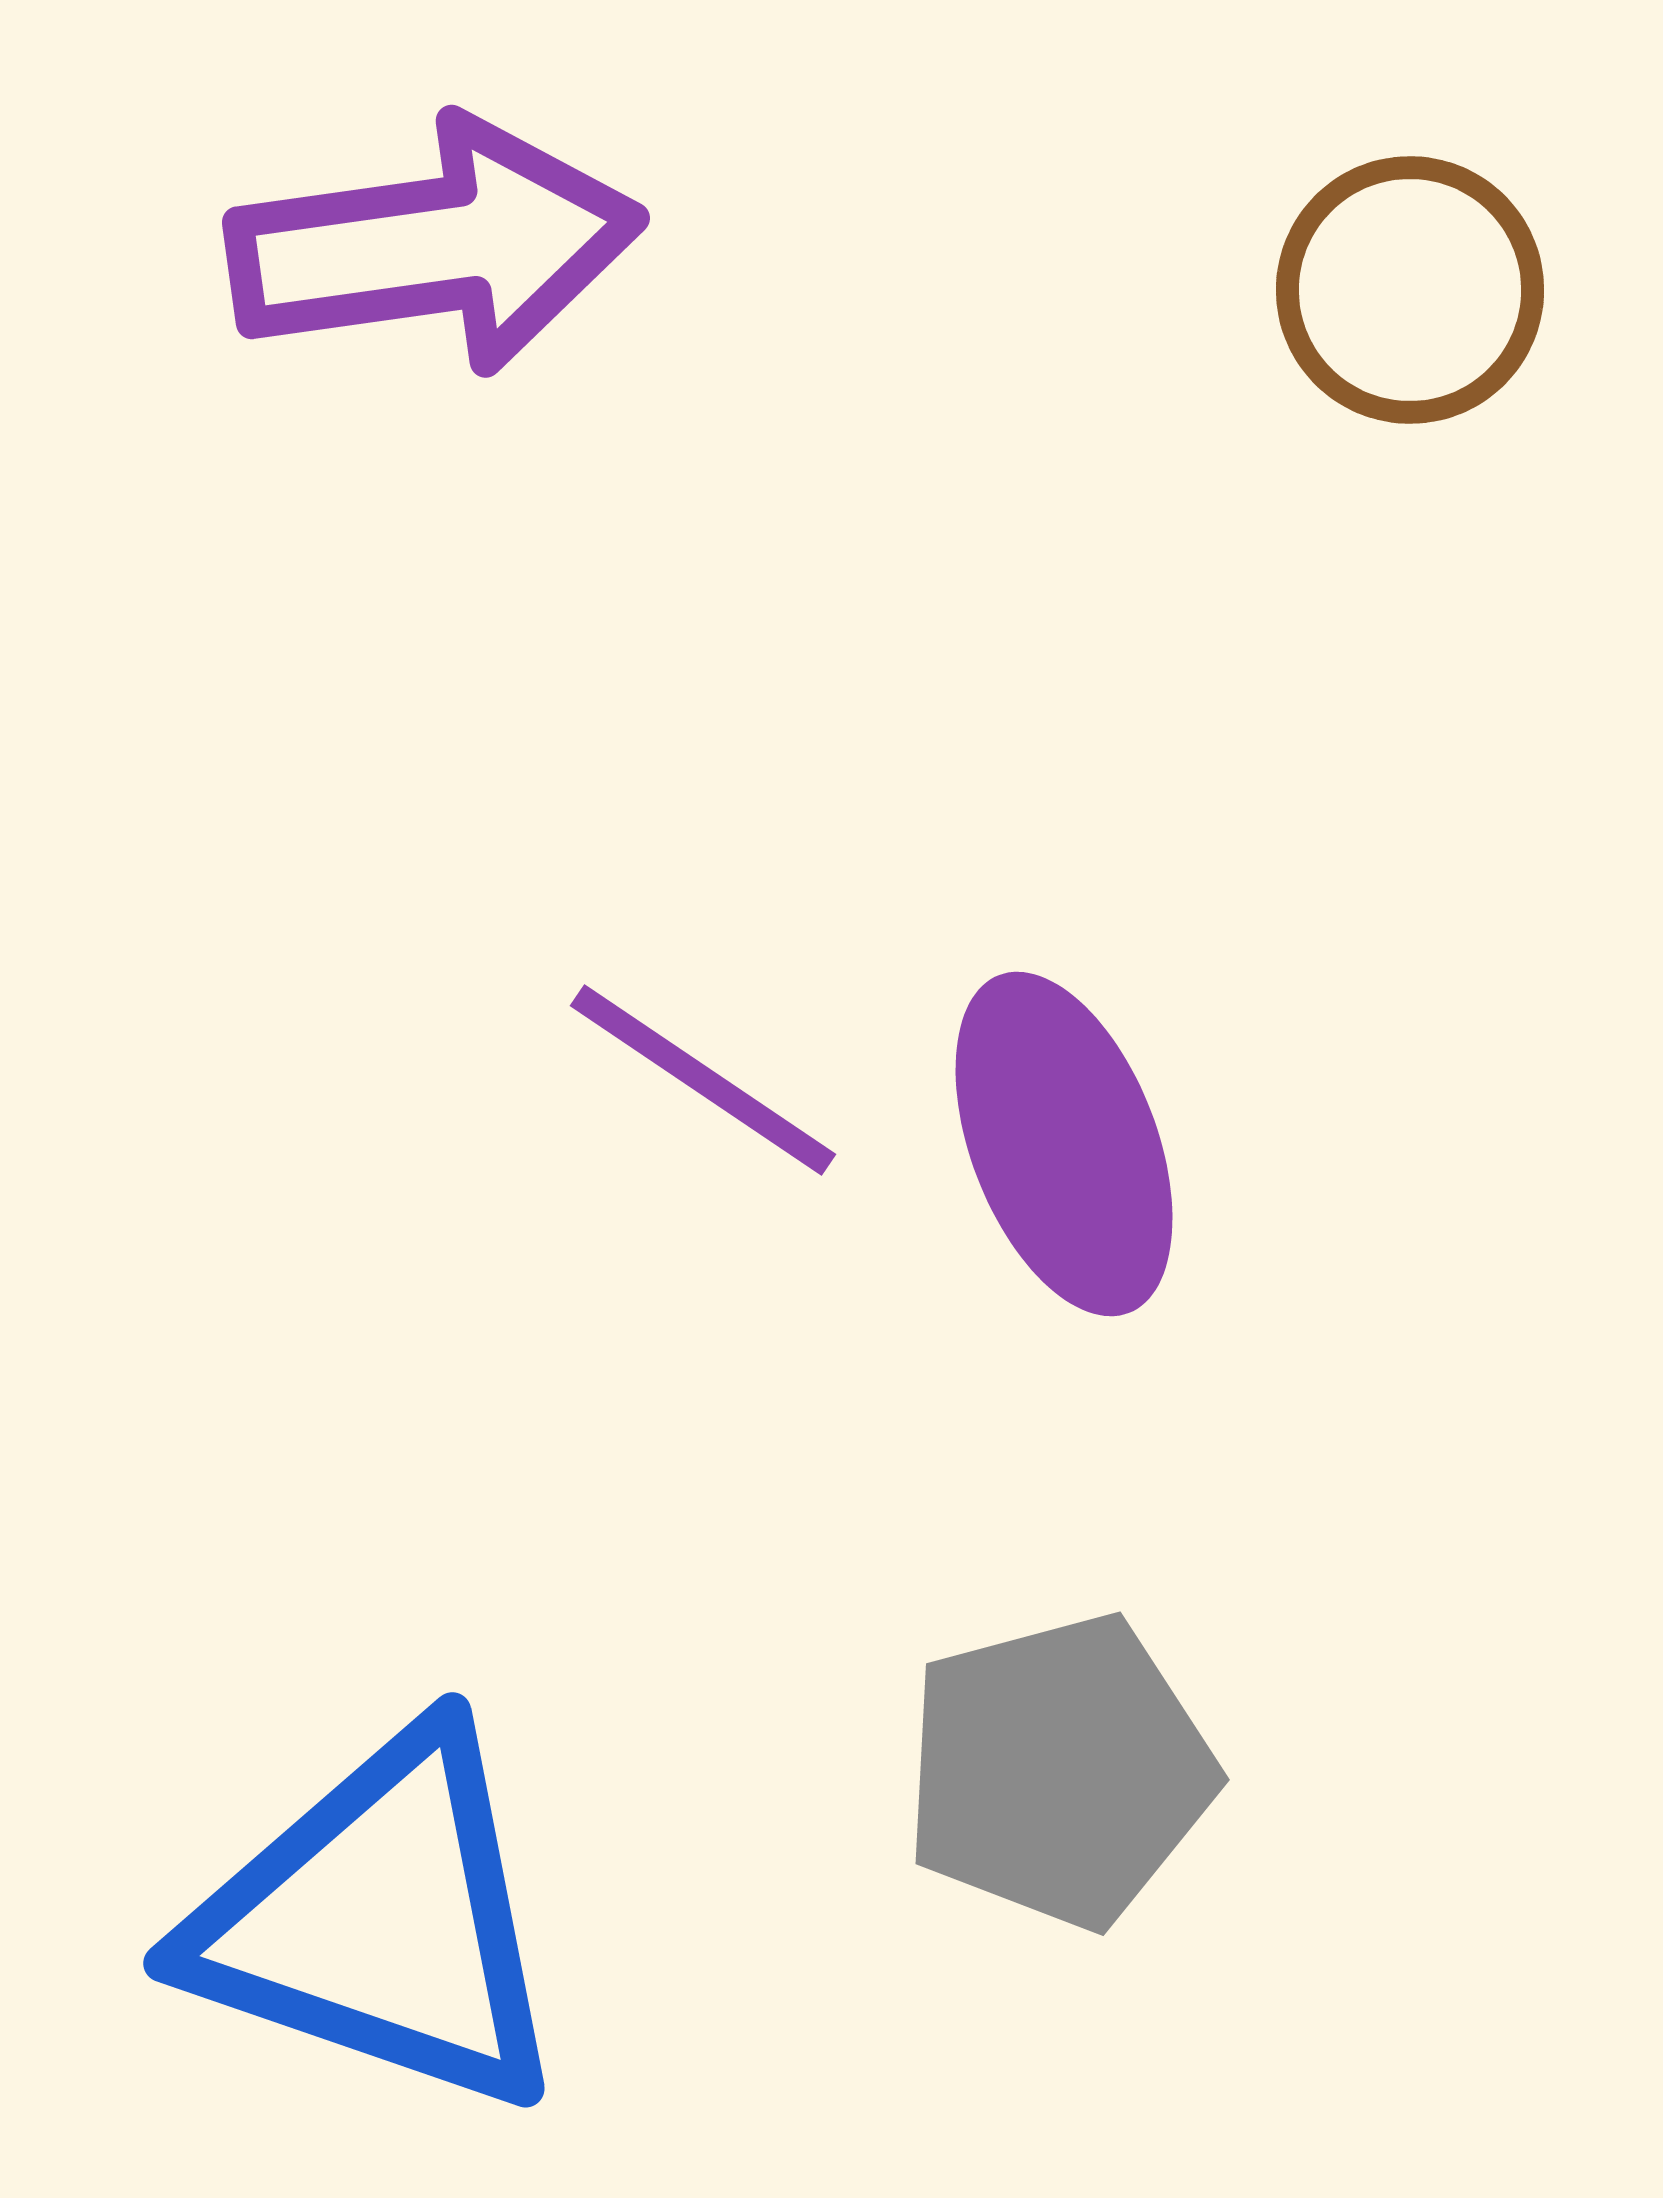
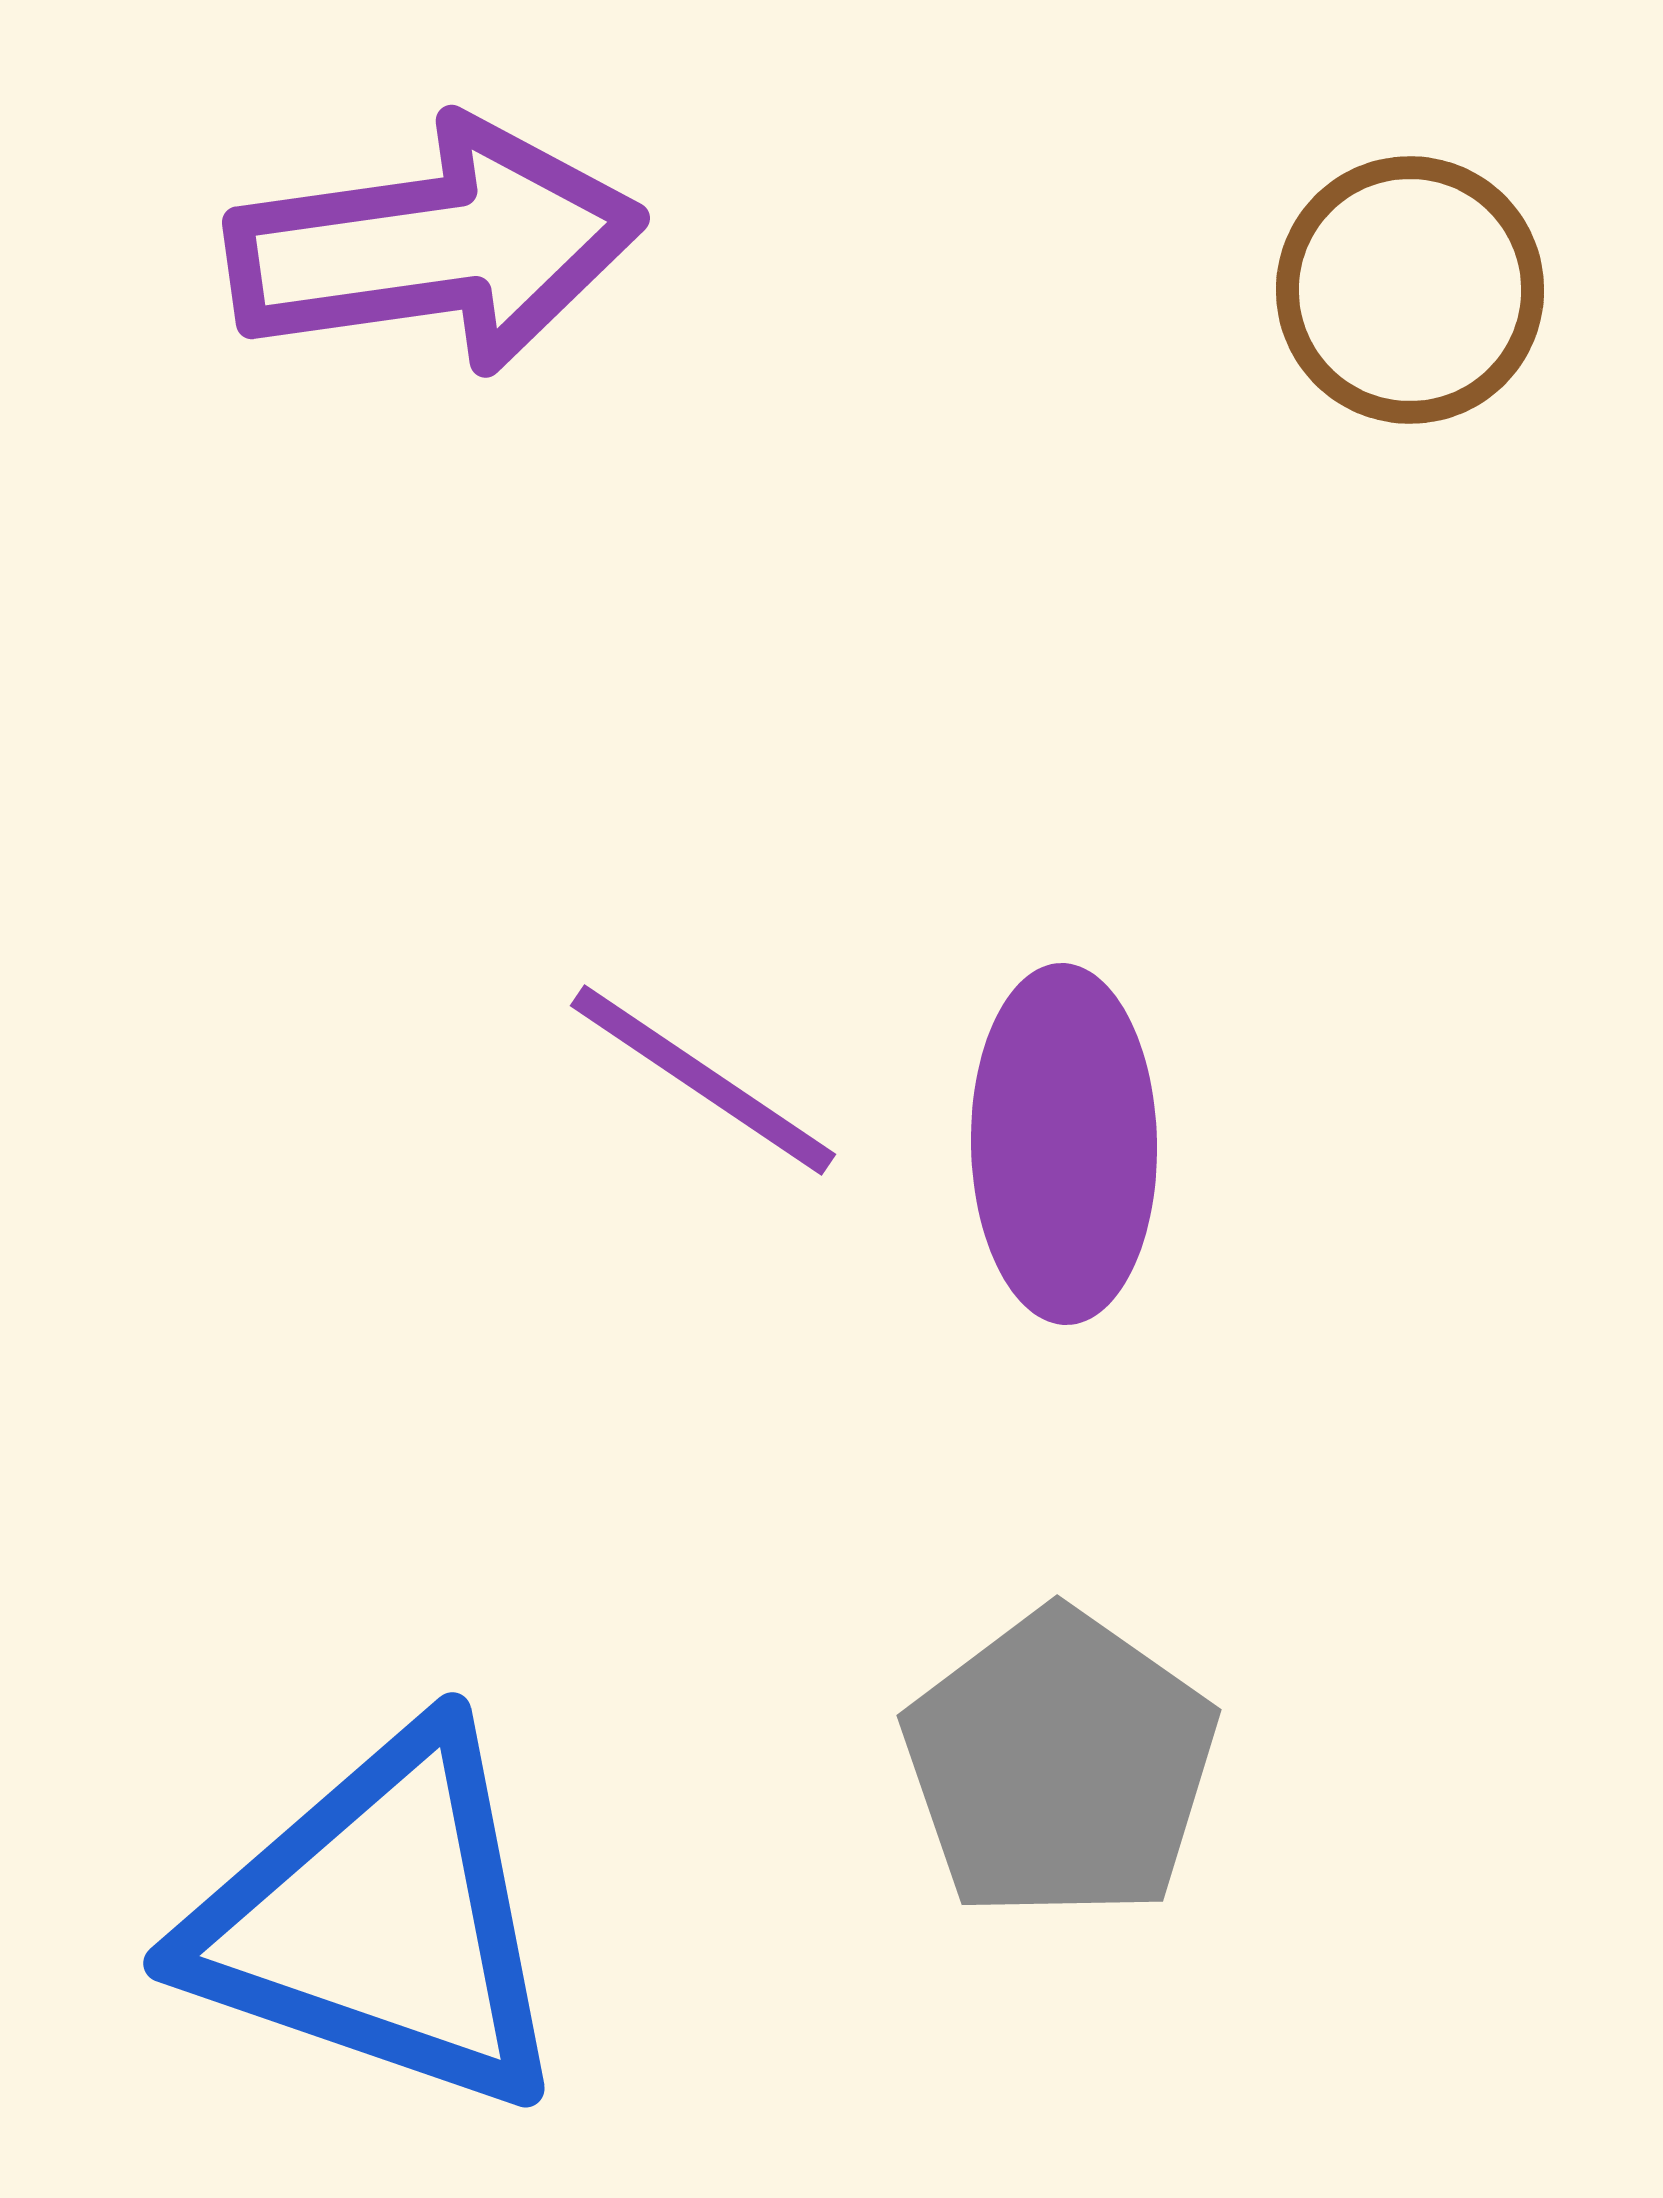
purple ellipse: rotated 20 degrees clockwise
gray pentagon: moved 1 px right, 6 px up; rotated 22 degrees counterclockwise
